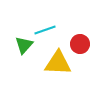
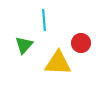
cyan line: moved 1 px left, 10 px up; rotated 75 degrees counterclockwise
red circle: moved 1 px right, 1 px up
